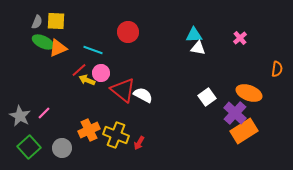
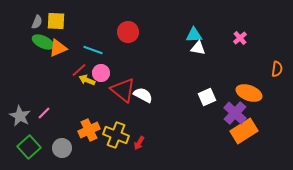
white square: rotated 12 degrees clockwise
